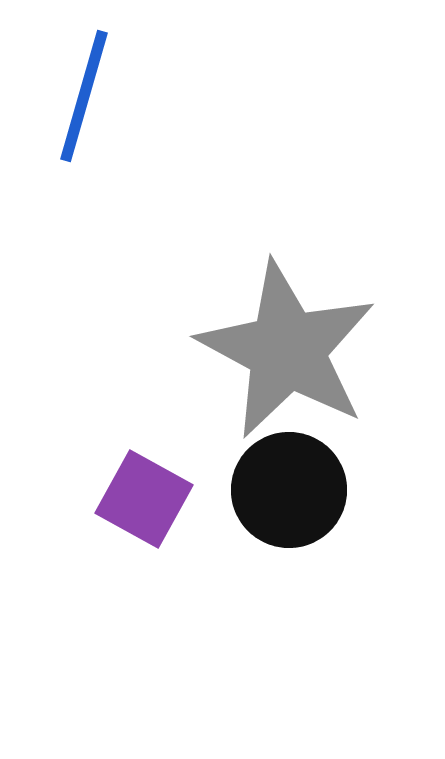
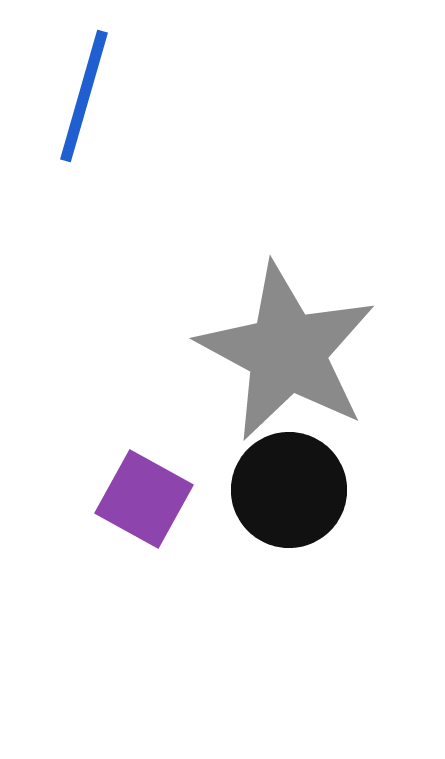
gray star: moved 2 px down
